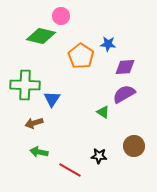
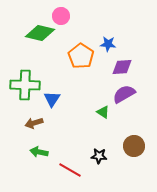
green diamond: moved 1 px left, 3 px up
purple diamond: moved 3 px left
